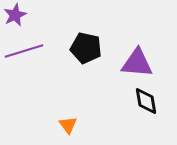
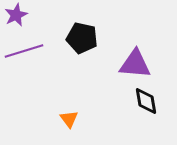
purple star: moved 1 px right
black pentagon: moved 4 px left, 10 px up
purple triangle: moved 2 px left, 1 px down
orange triangle: moved 1 px right, 6 px up
